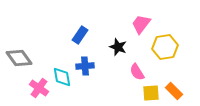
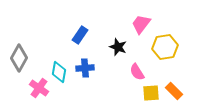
gray diamond: rotated 64 degrees clockwise
blue cross: moved 2 px down
cyan diamond: moved 3 px left, 5 px up; rotated 20 degrees clockwise
